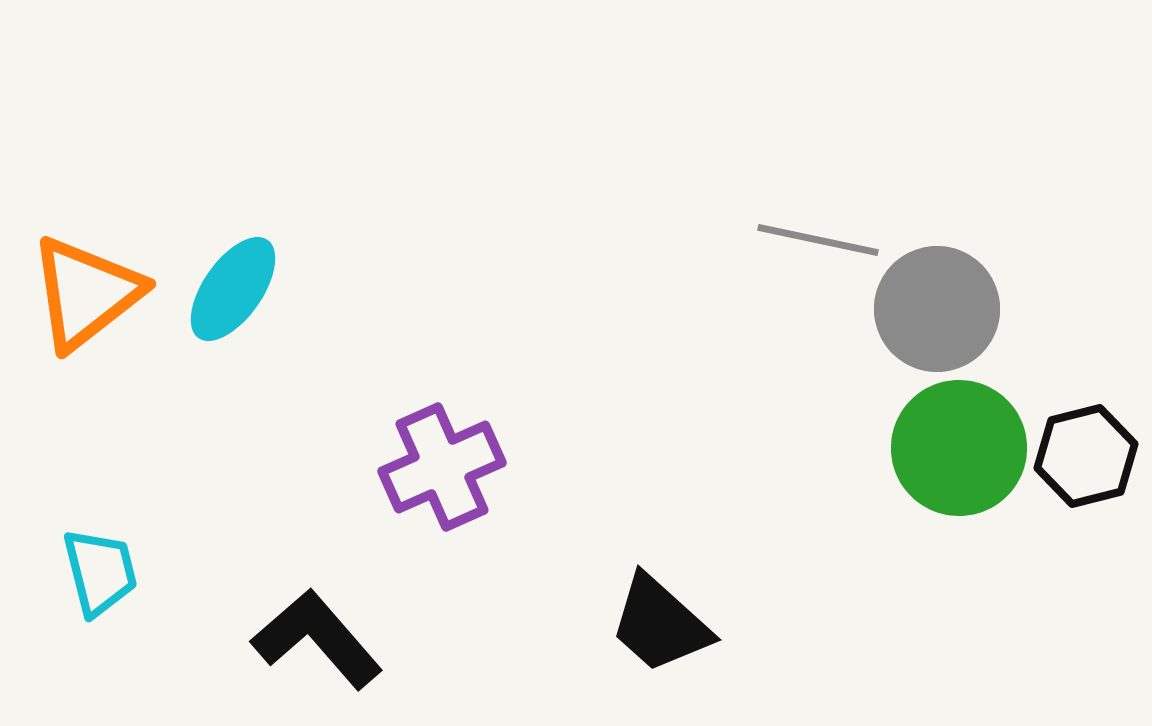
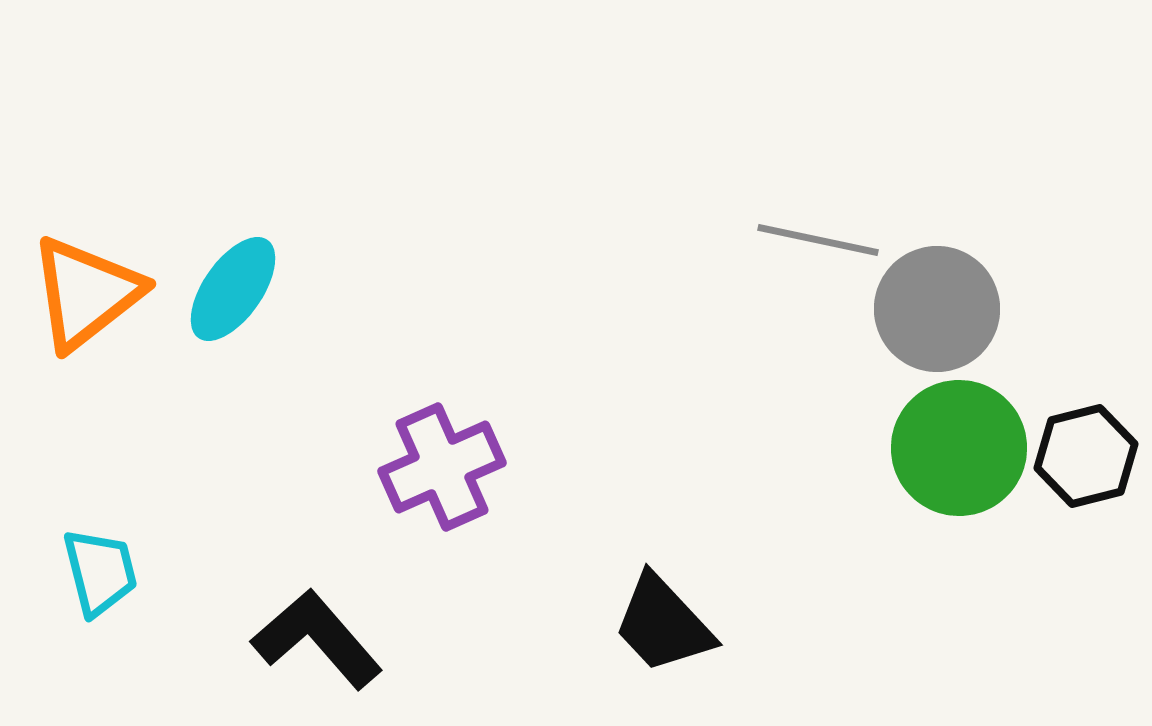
black trapezoid: moved 3 px right; rotated 5 degrees clockwise
